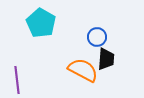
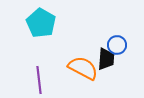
blue circle: moved 20 px right, 8 px down
orange semicircle: moved 2 px up
purple line: moved 22 px right
